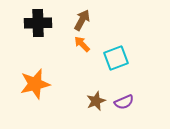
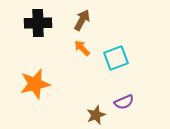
orange arrow: moved 4 px down
brown star: moved 14 px down
